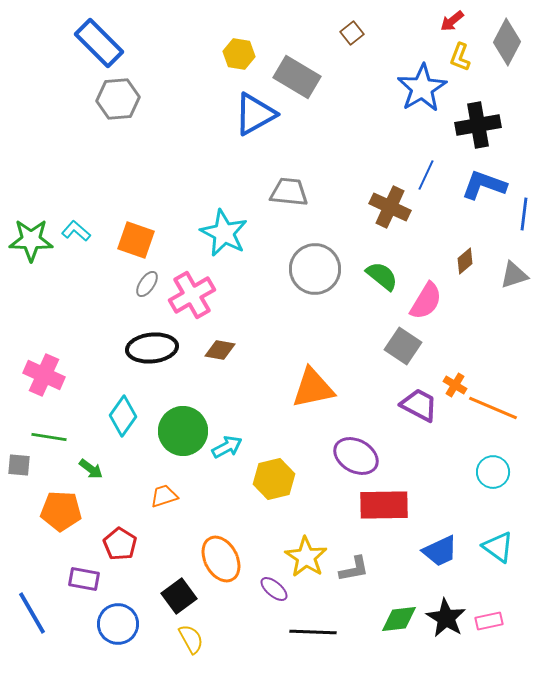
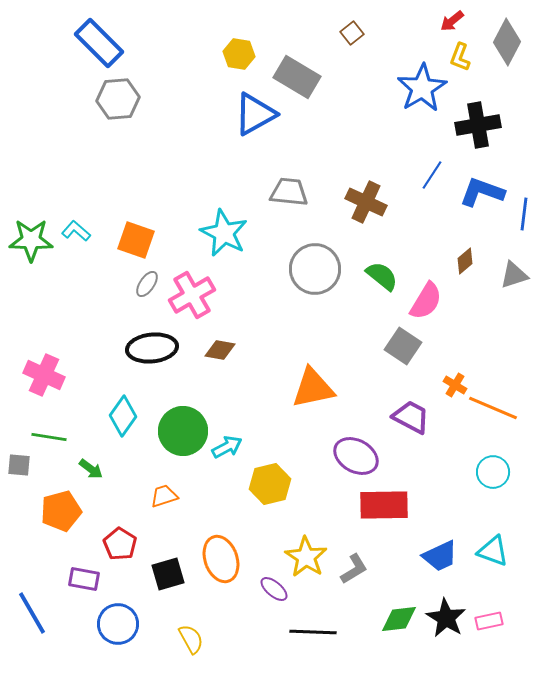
blue line at (426, 175): moved 6 px right; rotated 8 degrees clockwise
blue L-shape at (484, 185): moved 2 px left, 7 px down
brown cross at (390, 207): moved 24 px left, 5 px up
purple trapezoid at (419, 405): moved 8 px left, 12 px down
yellow hexagon at (274, 479): moved 4 px left, 5 px down
orange pentagon at (61, 511): rotated 18 degrees counterclockwise
cyan triangle at (498, 547): moved 5 px left, 4 px down; rotated 16 degrees counterclockwise
blue trapezoid at (440, 551): moved 5 px down
orange ellipse at (221, 559): rotated 9 degrees clockwise
gray L-shape at (354, 569): rotated 20 degrees counterclockwise
black square at (179, 596): moved 11 px left, 22 px up; rotated 20 degrees clockwise
